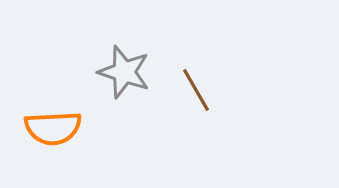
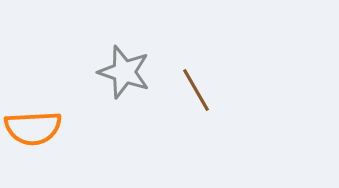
orange semicircle: moved 20 px left
